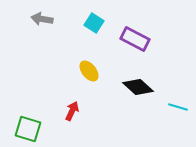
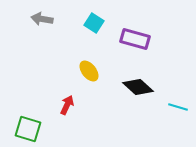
purple rectangle: rotated 12 degrees counterclockwise
red arrow: moved 5 px left, 6 px up
